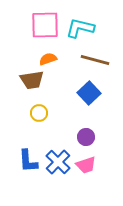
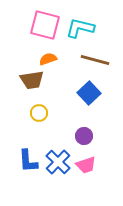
pink square: rotated 16 degrees clockwise
purple circle: moved 2 px left, 1 px up
